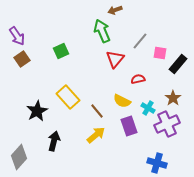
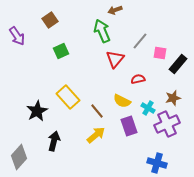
brown square: moved 28 px right, 39 px up
brown star: rotated 21 degrees clockwise
